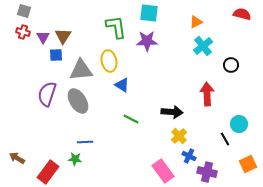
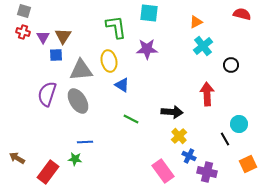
purple star: moved 8 px down
